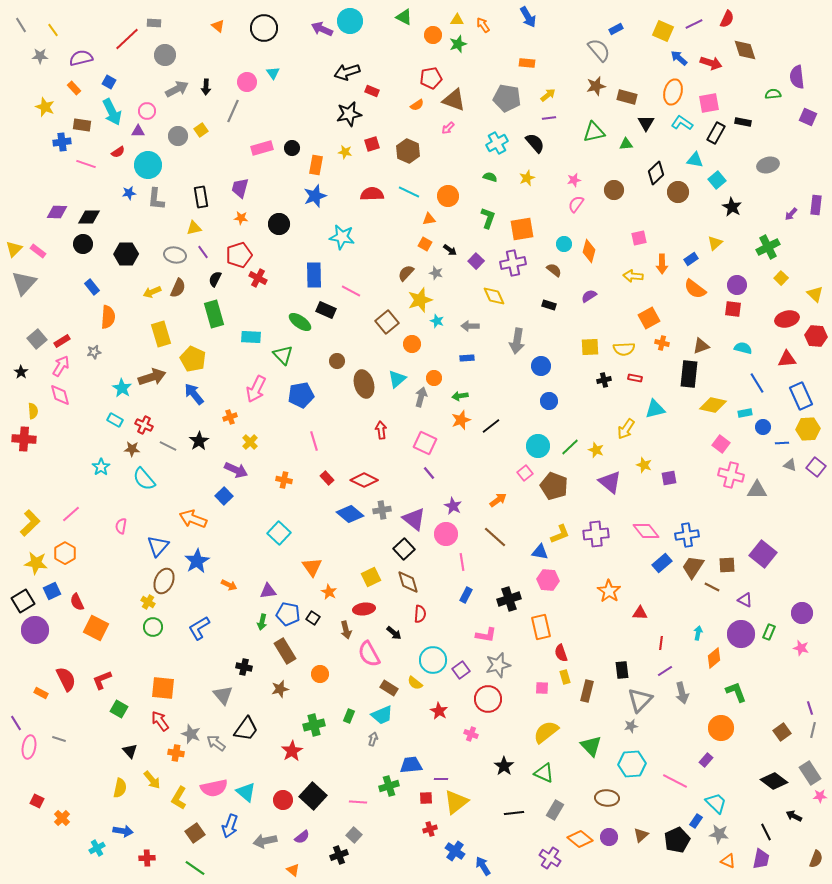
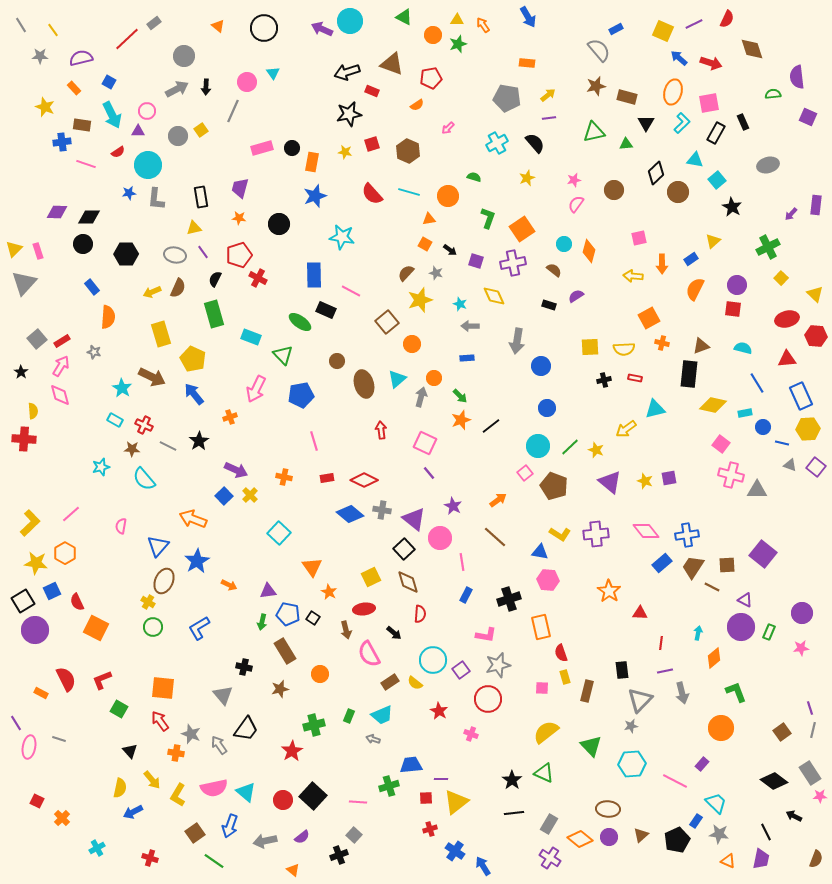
gray rectangle at (154, 23): rotated 40 degrees counterclockwise
brown diamond at (745, 50): moved 7 px right, 1 px up
gray circle at (165, 55): moved 19 px right, 1 px down
brown triangle at (454, 100): moved 62 px left, 36 px up
cyan arrow at (112, 112): moved 3 px down
black rectangle at (743, 122): rotated 56 degrees clockwise
cyan L-shape at (682, 123): rotated 100 degrees clockwise
orange rectangle at (316, 165): moved 4 px left, 3 px up
green semicircle at (490, 177): moved 16 px left
cyan line at (409, 192): rotated 10 degrees counterclockwise
red semicircle at (372, 194): rotated 130 degrees counterclockwise
orange star at (241, 218): moved 2 px left
orange square at (522, 229): rotated 25 degrees counterclockwise
yellow triangle at (715, 243): moved 2 px left, 2 px up
pink rectangle at (38, 251): rotated 35 degrees clockwise
purple square at (476, 261): rotated 28 degrees counterclockwise
orange semicircle at (695, 289): rotated 80 degrees clockwise
purple semicircle at (589, 296): moved 13 px left
cyan star at (437, 321): moved 23 px right, 17 px up
cyan rectangle at (251, 337): rotated 18 degrees clockwise
gray star at (94, 352): rotated 24 degrees clockwise
brown arrow at (152, 377): rotated 44 degrees clockwise
green arrow at (460, 396): rotated 126 degrees counterclockwise
blue circle at (549, 401): moved 2 px left, 7 px down
yellow arrow at (626, 429): rotated 20 degrees clockwise
yellow cross at (250, 442): moved 53 px down
blue line at (782, 443): rotated 16 degrees clockwise
yellow star at (644, 465): moved 1 px right, 16 px down
cyan star at (101, 467): rotated 18 degrees clockwise
red rectangle at (327, 478): rotated 56 degrees counterclockwise
orange cross at (284, 480): moved 3 px up
gray cross at (382, 510): rotated 18 degrees clockwise
pink circle at (446, 534): moved 6 px left, 4 px down
yellow L-shape at (560, 534): rotated 55 degrees clockwise
purple circle at (741, 634): moved 7 px up
pink star at (801, 648): rotated 21 degrees counterclockwise
purple line at (665, 671): rotated 21 degrees clockwise
brown rectangle at (389, 688): moved 1 px right, 6 px up; rotated 66 degrees counterclockwise
gray arrow at (373, 739): rotated 88 degrees counterclockwise
gray arrow at (216, 743): moved 3 px right, 2 px down; rotated 18 degrees clockwise
purple rectangle at (706, 760): moved 4 px left, 4 px down
black star at (504, 766): moved 8 px right, 14 px down
yellow L-shape at (179, 798): moved 1 px left, 3 px up
brown ellipse at (607, 798): moved 1 px right, 11 px down
gray rectangle at (555, 810): moved 6 px left, 14 px down
blue arrow at (123, 831): moved 10 px right, 19 px up; rotated 144 degrees clockwise
red cross at (147, 858): moved 3 px right; rotated 21 degrees clockwise
green line at (195, 868): moved 19 px right, 7 px up
